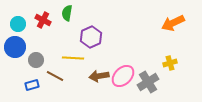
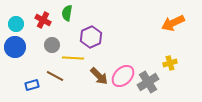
cyan circle: moved 2 px left
gray circle: moved 16 px right, 15 px up
brown arrow: rotated 126 degrees counterclockwise
